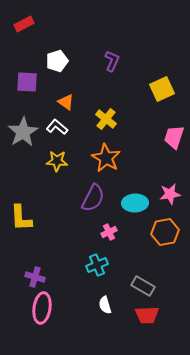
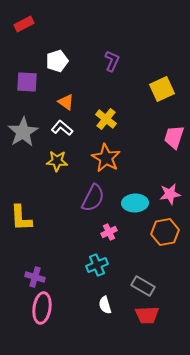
white L-shape: moved 5 px right, 1 px down
